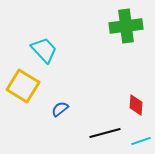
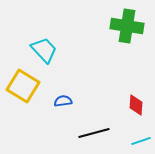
green cross: moved 1 px right; rotated 16 degrees clockwise
blue semicircle: moved 3 px right, 8 px up; rotated 30 degrees clockwise
black line: moved 11 px left
